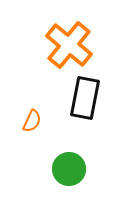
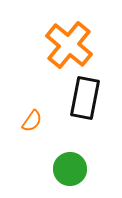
orange semicircle: rotated 10 degrees clockwise
green circle: moved 1 px right
